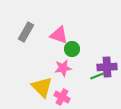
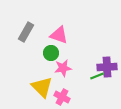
green circle: moved 21 px left, 4 px down
